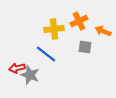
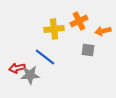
orange arrow: rotated 35 degrees counterclockwise
gray square: moved 3 px right, 3 px down
blue line: moved 1 px left, 3 px down
gray star: rotated 24 degrees counterclockwise
